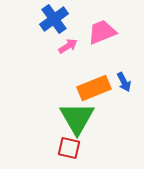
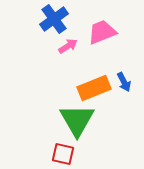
green triangle: moved 2 px down
red square: moved 6 px left, 6 px down
